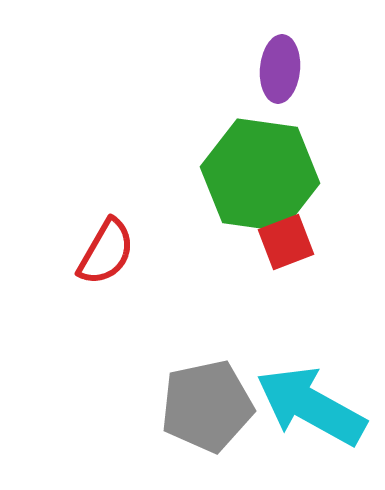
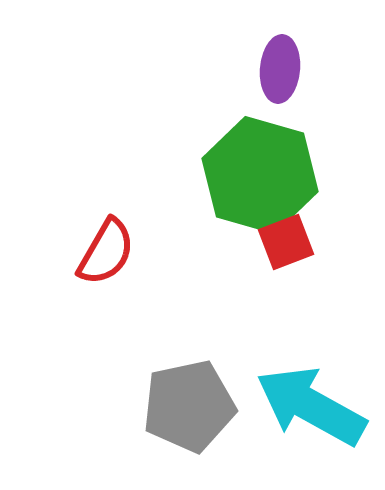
green hexagon: rotated 8 degrees clockwise
gray pentagon: moved 18 px left
